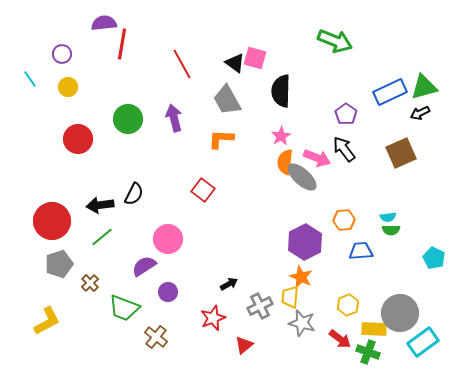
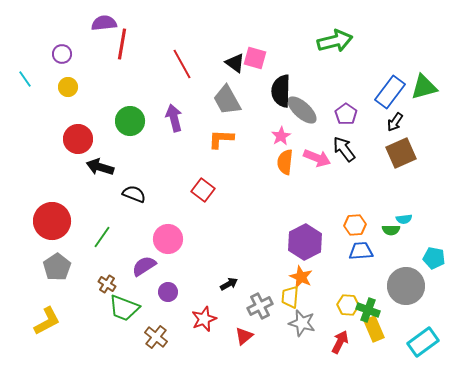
green arrow at (335, 41): rotated 36 degrees counterclockwise
cyan line at (30, 79): moved 5 px left
blue rectangle at (390, 92): rotated 28 degrees counterclockwise
black arrow at (420, 113): moved 25 px left, 9 px down; rotated 30 degrees counterclockwise
green circle at (128, 119): moved 2 px right, 2 px down
gray ellipse at (302, 177): moved 67 px up
black semicircle at (134, 194): rotated 95 degrees counterclockwise
black arrow at (100, 205): moved 38 px up; rotated 24 degrees clockwise
cyan semicircle at (388, 217): moved 16 px right, 2 px down
orange hexagon at (344, 220): moved 11 px right, 5 px down
green line at (102, 237): rotated 15 degrees counterclockwise
cyan pentagon at (434, 258): rotated 15 degrees counterclockwise
gray pentagon at (59, 264): moved 2 px left, 3 px down; rotated 16 degrees counterclockwise
brown cross at (90, 283): moved 17 px right, 1 px down; rotated 12 degrees counterclockwise
yellow hexagon at (348, 305): rotated 25 degrees clockwise
gray circle at (400, 313): moved 6 px right, 27 px up
red star at (213, 318): moved 9 px left, 1 px down
yellow rectangle at (374, 329): rotated 65 degrees clockwise
red arrow at (340, 339): moved 3 px down; rotated 100 degrees counterclockwise
red triangle at (244, 345): moved 9 px up
green cross at (368, 352): moved 42 px up
